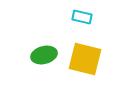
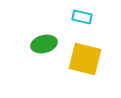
green ellipse: moved 11 px up
